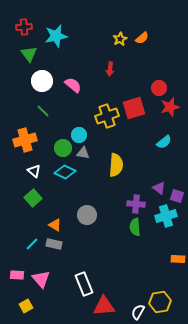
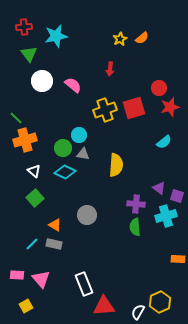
green line: moved 27 px left, 7 px down
yellow cross: moved 2 px left, 6 px up
gray triangle: moved 1 px down
green square: moved 2 px right
yellow hexagon: rotated 15 degrees counterclockwise
